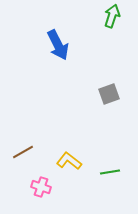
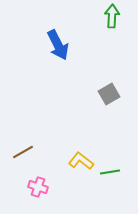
green arrow: rotated 15 degrees counterclockwise
gray square: rotated 10 degrees counterclockwise
yellow L-shape: moved 12 px right
pink cross: moved 3 px left
